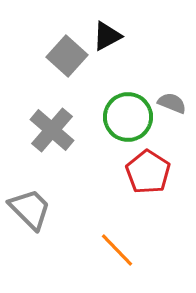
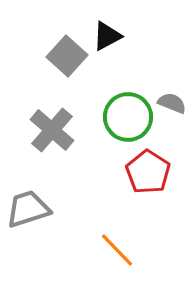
gray trapezoid: moved 2 px left; rotated 63 degrees counterclockwise
